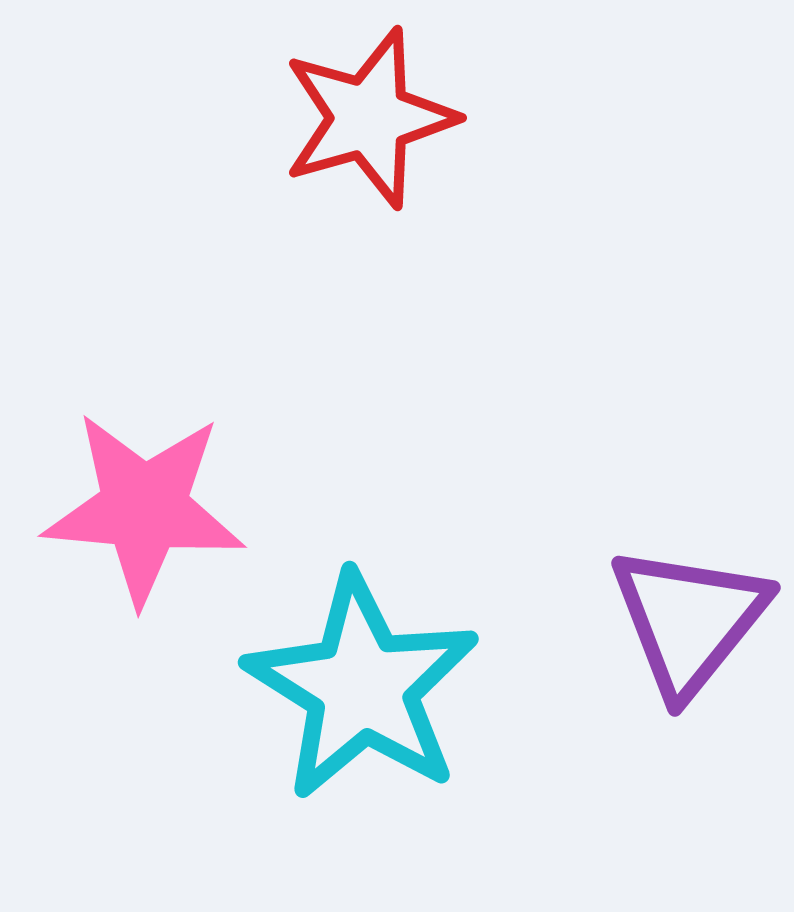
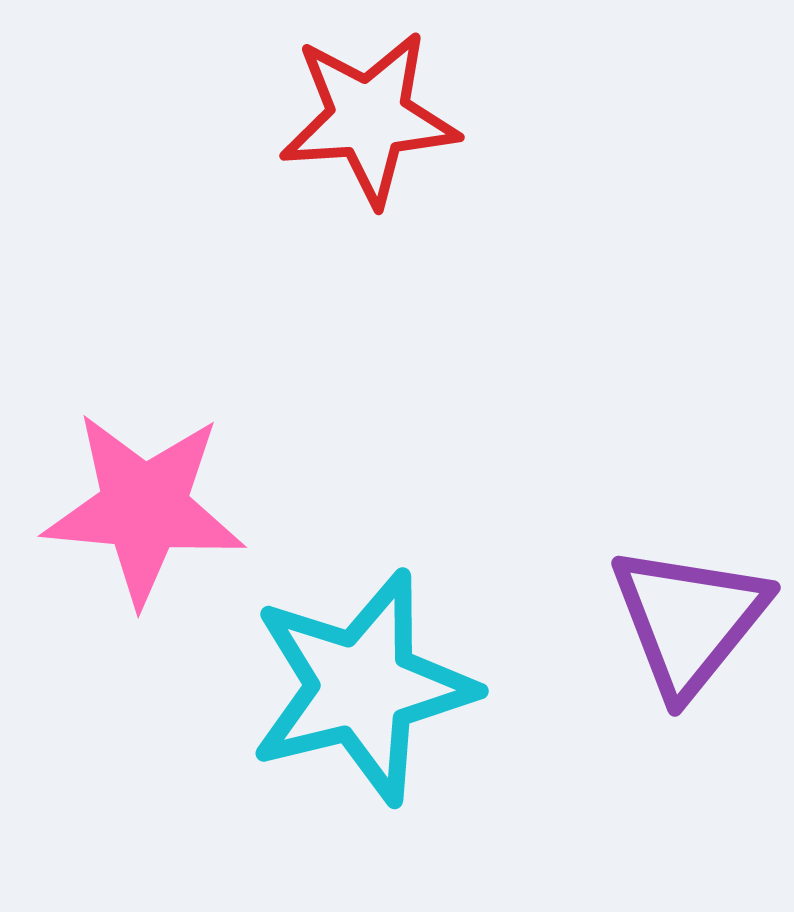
red star: rotated 12 degrees clockwise
cyan star: rotated 26 degrees clockwise
